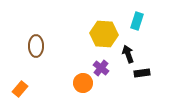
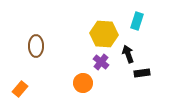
purple cross: moved 6 px up
